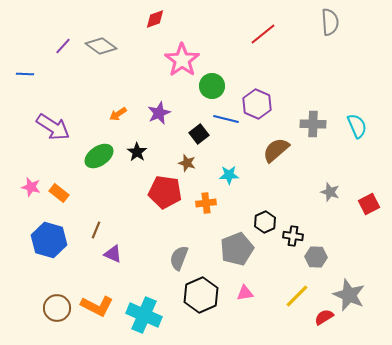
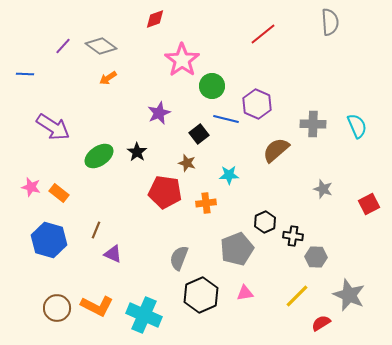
orange arrow at (118, 114): moved 10 px left, 36 px up
gray star at (330, 192): moved 7 px left, 3 px up
red semicircle at (324, 317): moved 3 px left, 6 px down
